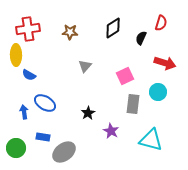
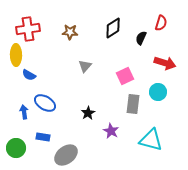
gray ellipse: moved 2 px right, 3 px down
